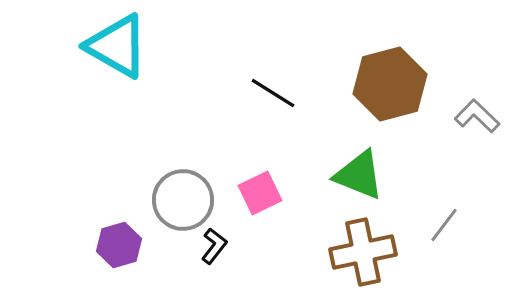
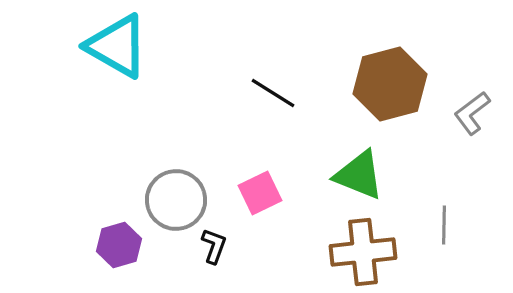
gray L-shape: moved 5 px left, 3 px up; rotated 81 degrees counterclockwise
gray circle: moved 7 px left
gray line: rotated 36 degrees counterclockwise
black L-shape: rotated 18 degrees counterclockwise
brown cross: rotated 6 degrees clockwise
